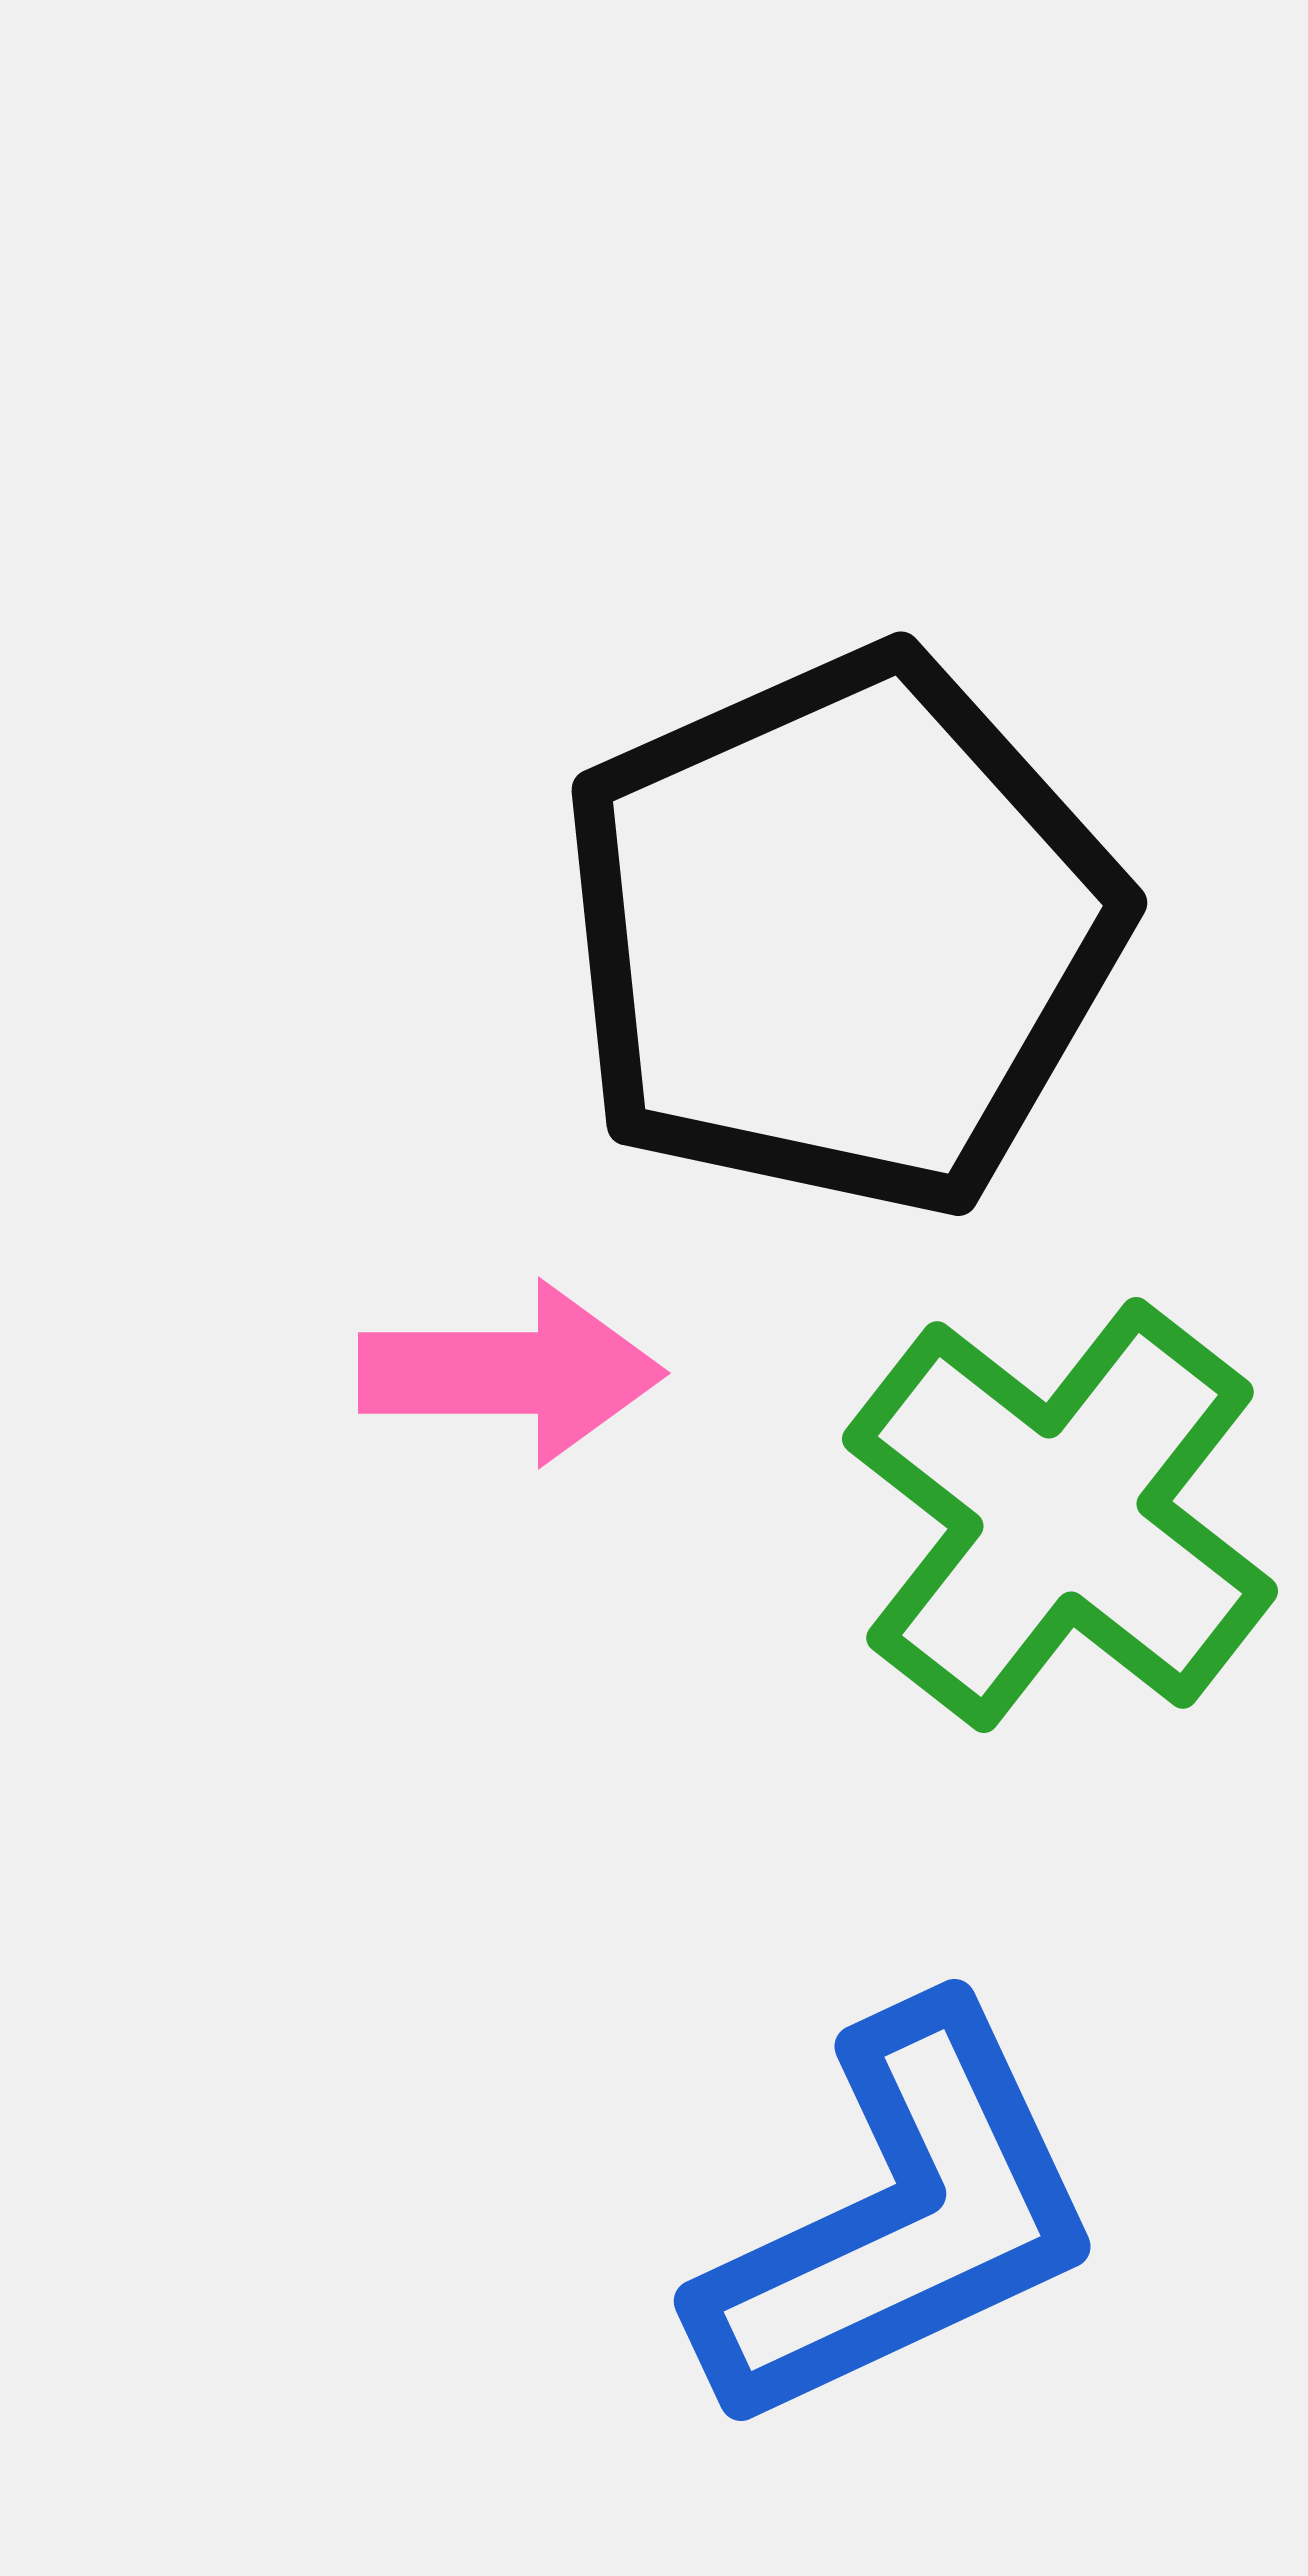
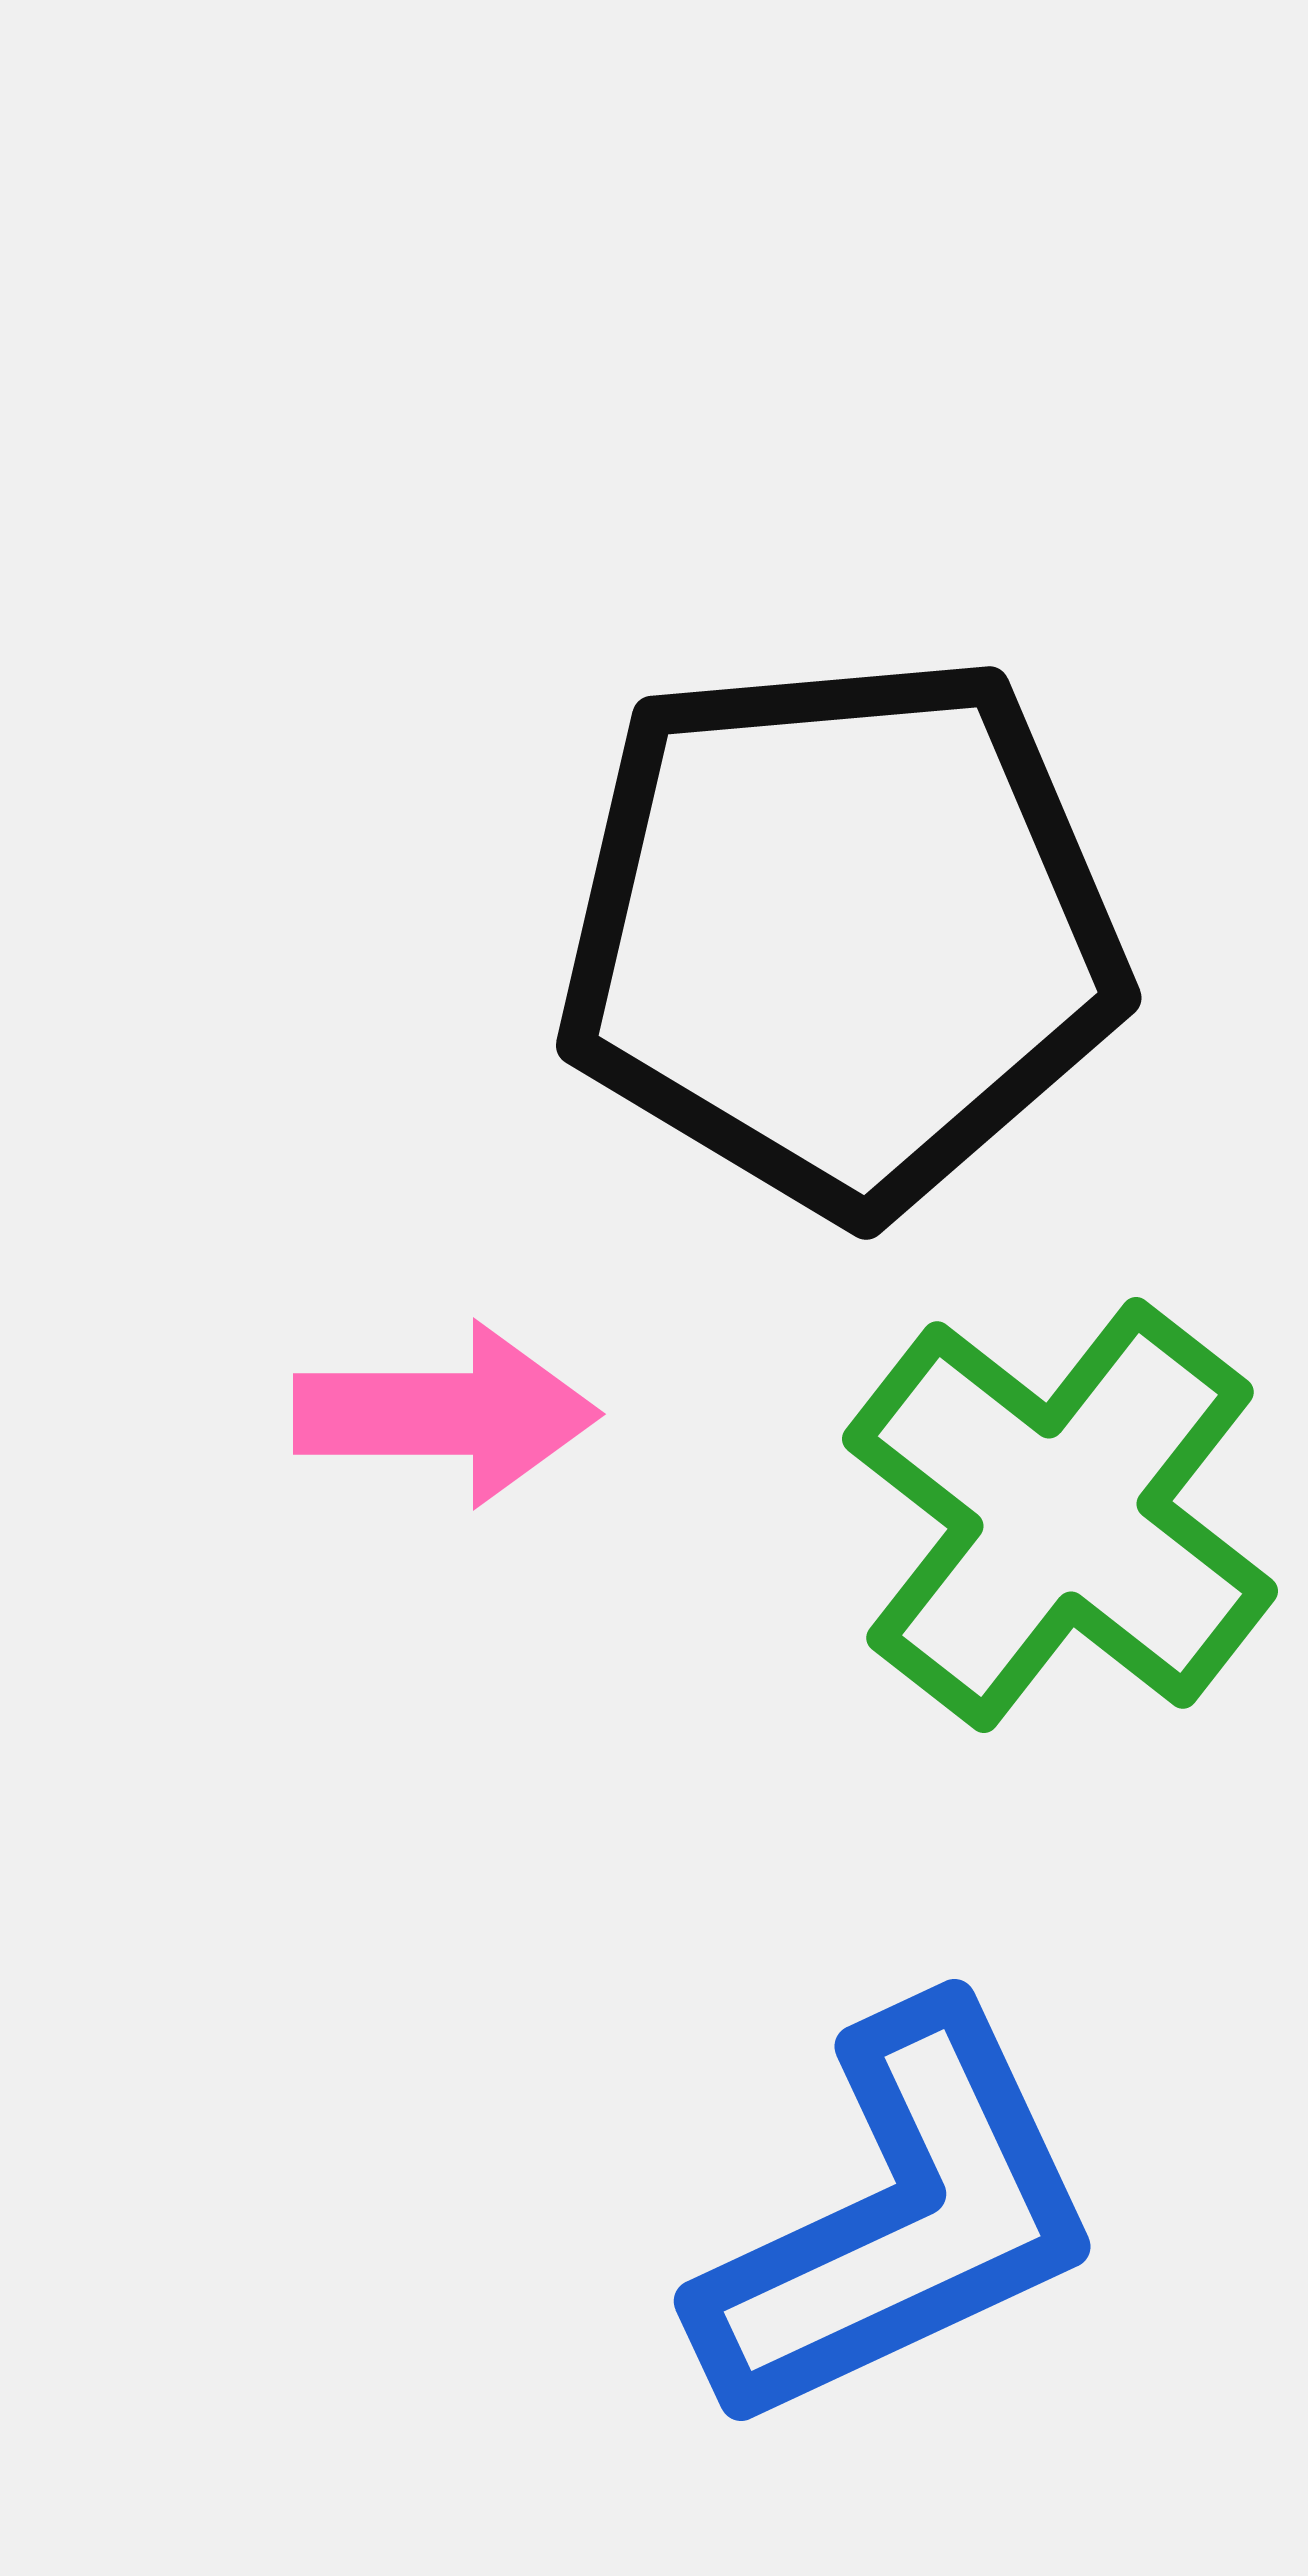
black pentagon: rotated 19 degrees clockwise
pink arrow: moved 65 px left, 41 px down
